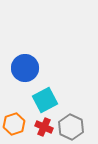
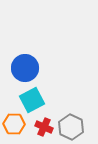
cyan square: moved 13 px left
orange hexagon: rotated 20 degrees clockwise
